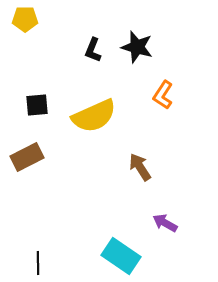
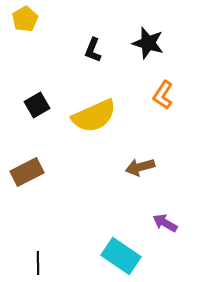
yellow pentagon: rotated 30 degrees counterclockwise
black star: moved 11 px right, 4 px up
black square: rotated 25 degrees counterclockwise
brown rectangle: moved 15 px down
brown arrow: rotated 72 degrees counterclockwise
